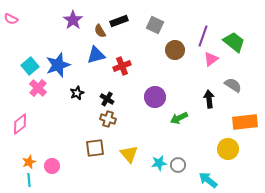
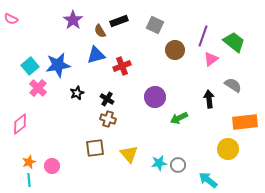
blue star: rotated 10 degrees clockwise
